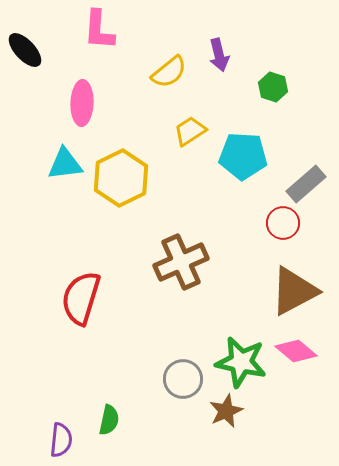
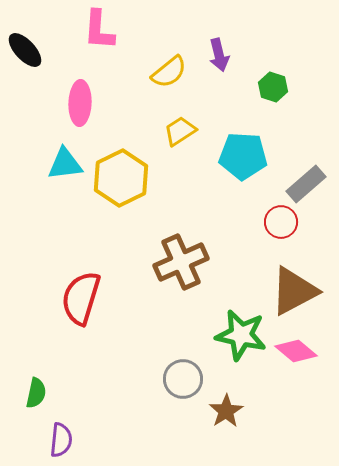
pink ellipse: moved 2 px left
yellow trapezoid: moved 10 px left
red circle: moved 2 px left, 1 px up
green star: moved 27 px up
brown star: rotated 8 degrees counterclockwise
green semicircle: moved 73 px left, 27 px up
